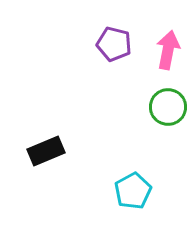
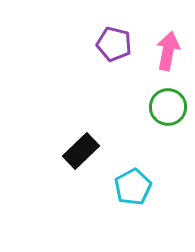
pink arrow: moved 1 px down
black rectangle: moved 35 px right; rotated 21 degrees counterclockwise
cyan pentagon: moved 4 px up
